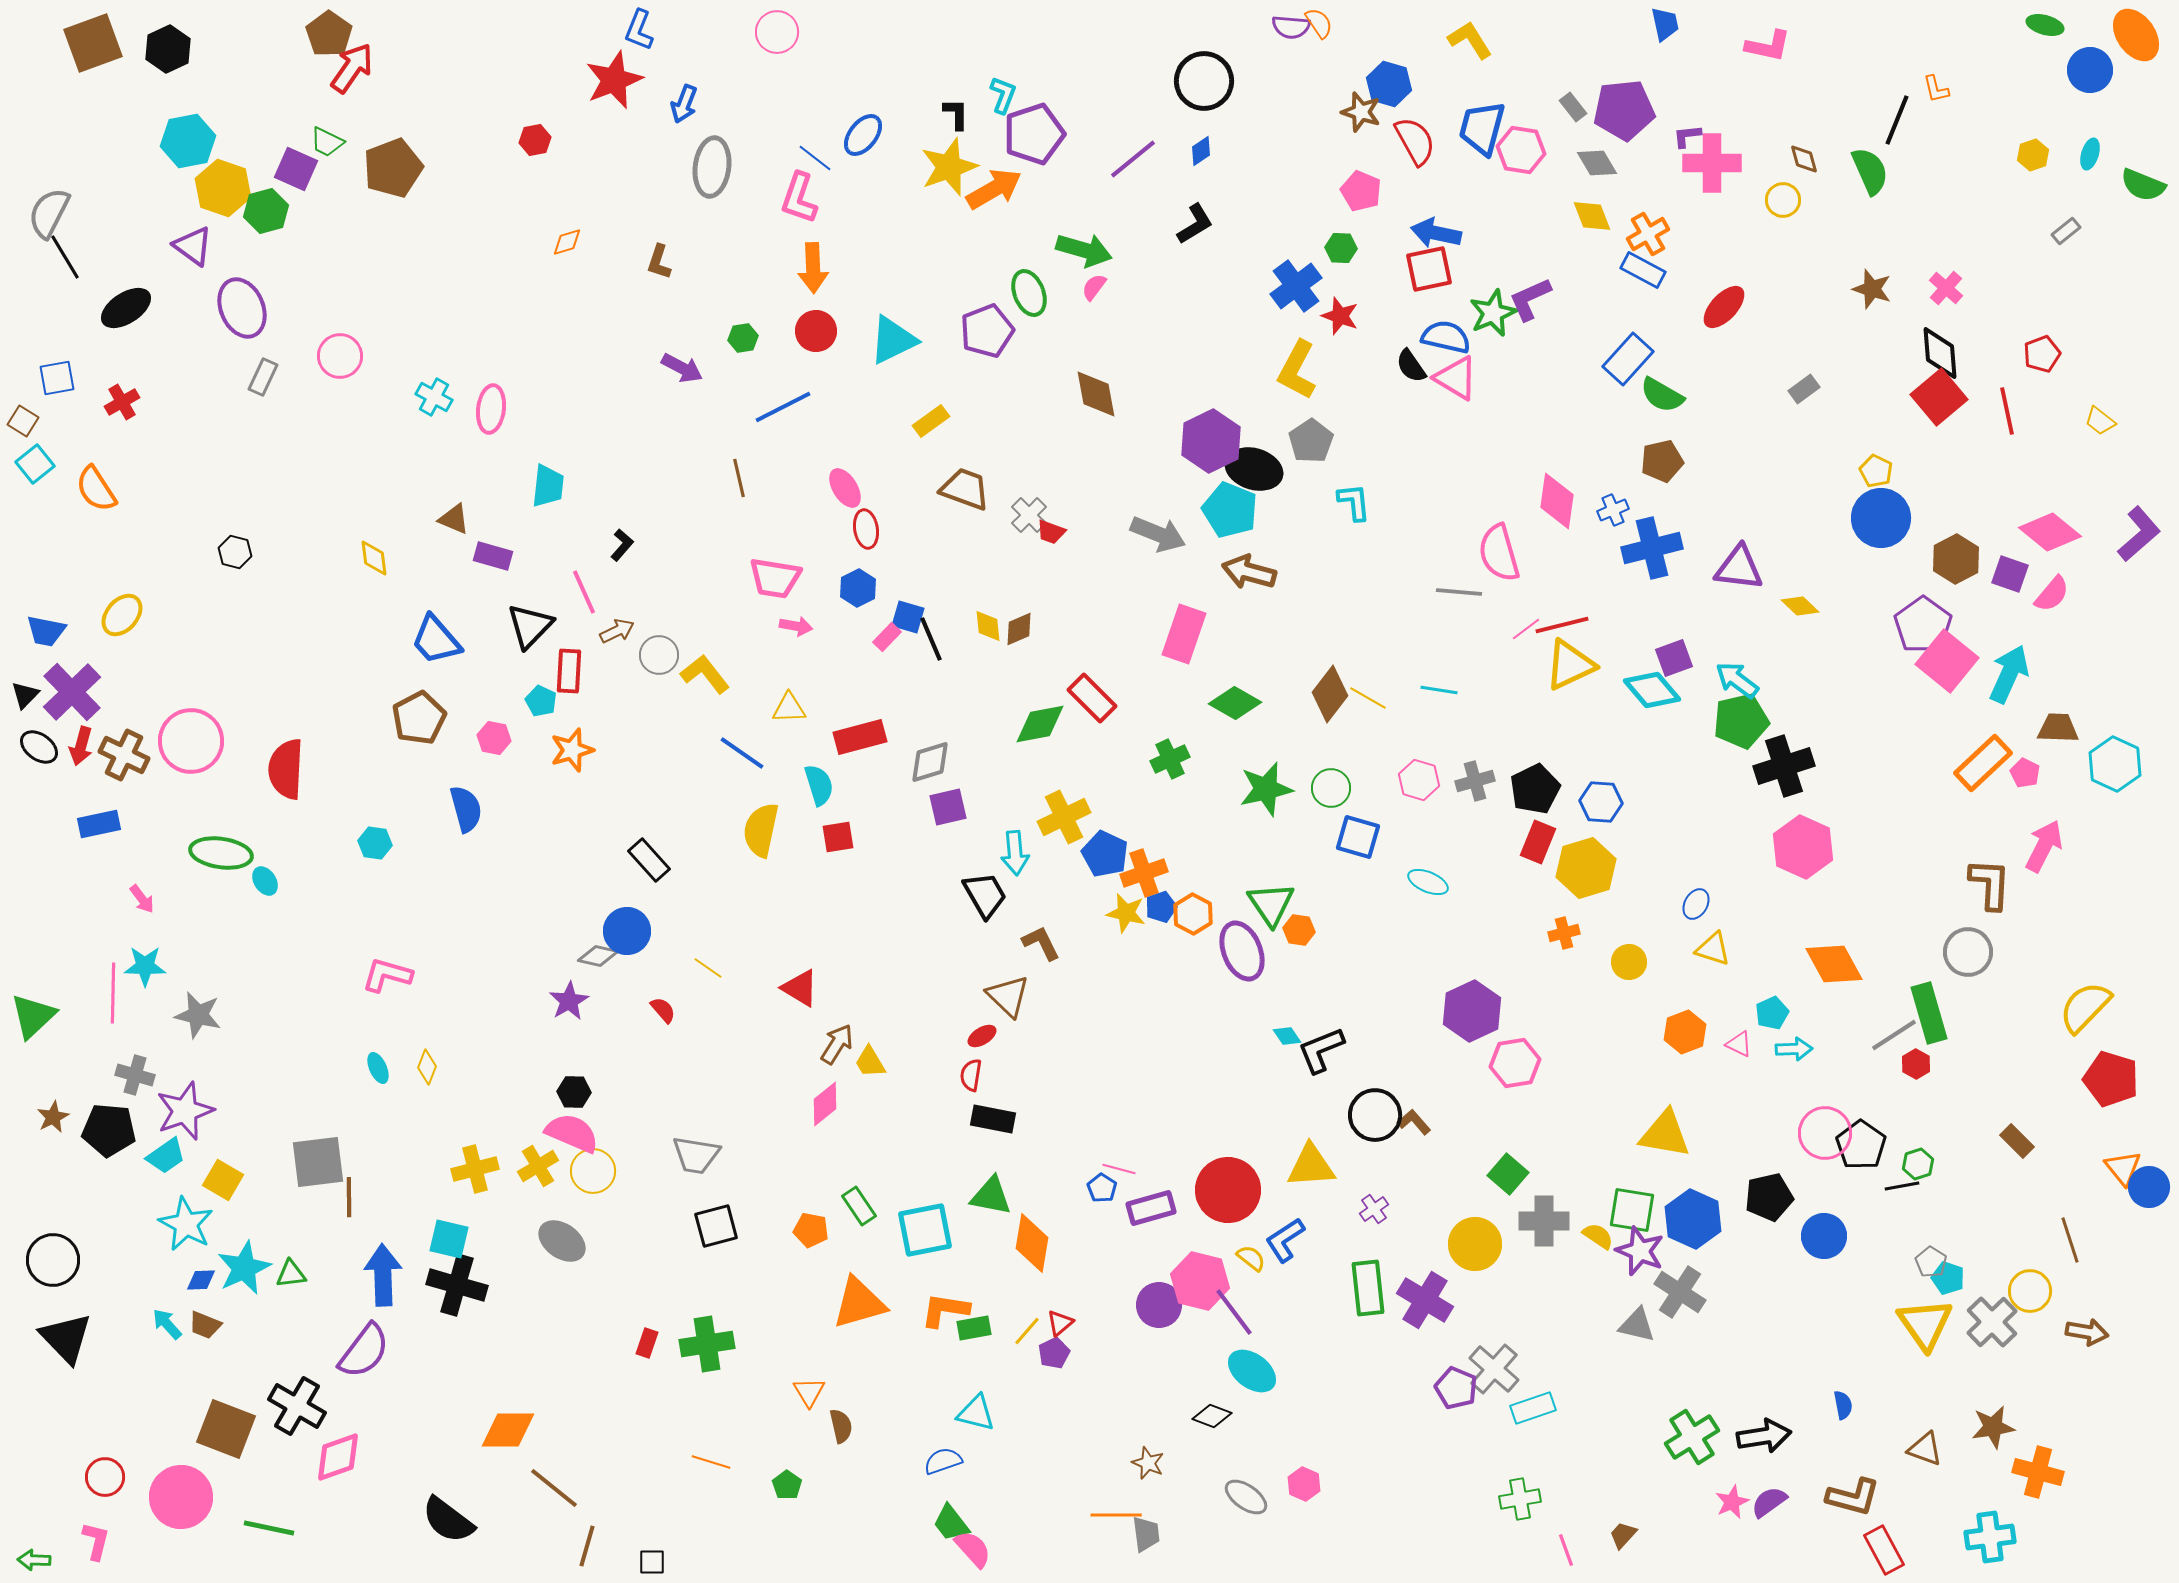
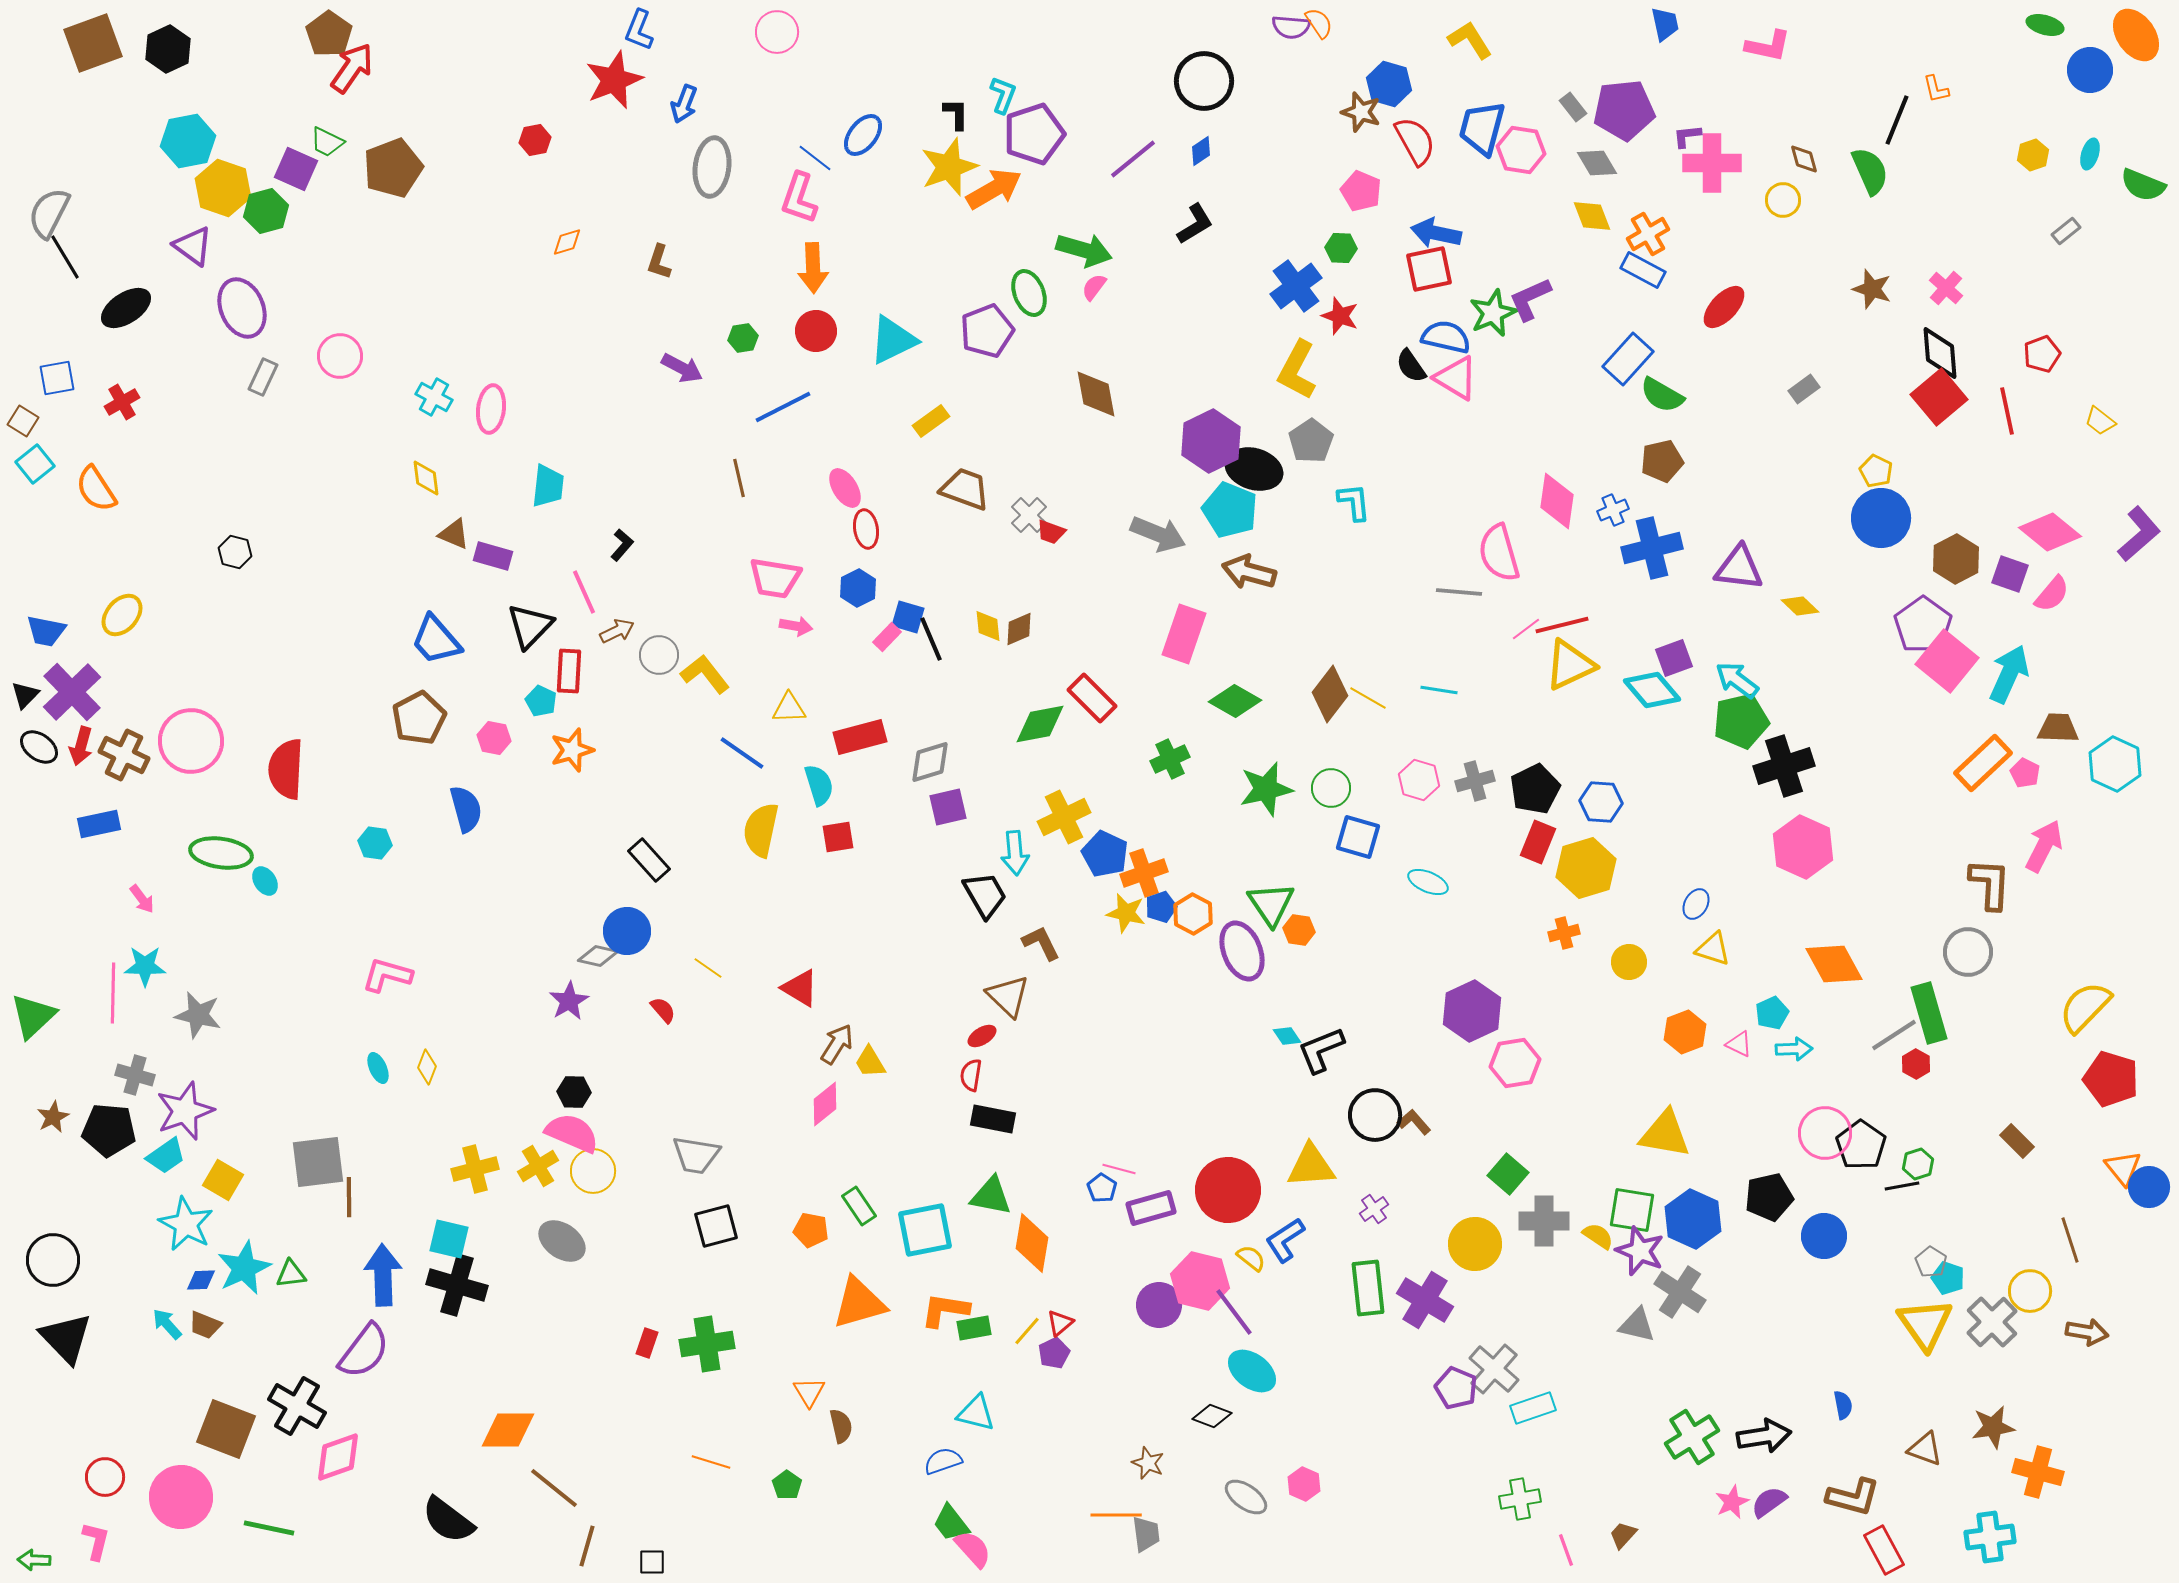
brown triangle at (454, 519): moved 15 px down
yellow diamond at (374, 558): moved 52 px right, 80 px up
green diamond at (1235, 703): moved 2 px up
